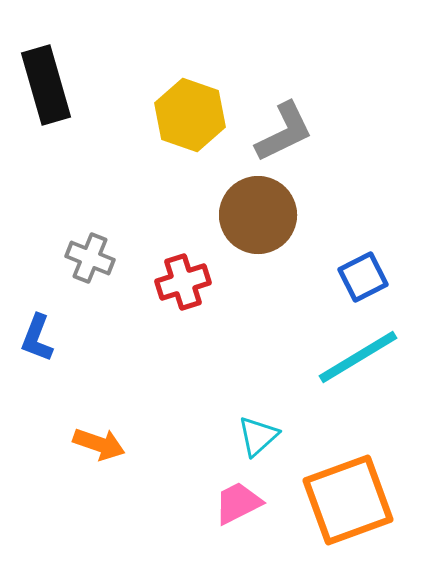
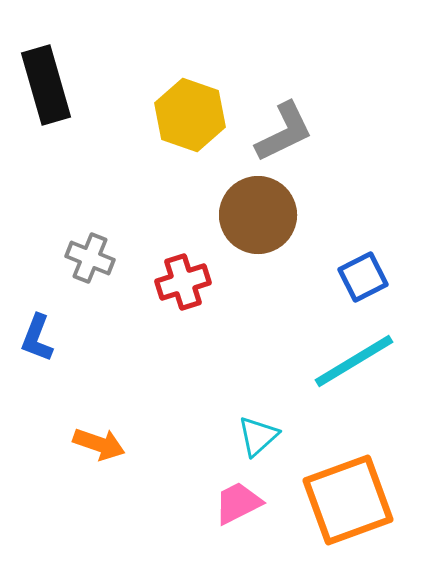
cyan line: moved 4 px left, 4 px down
